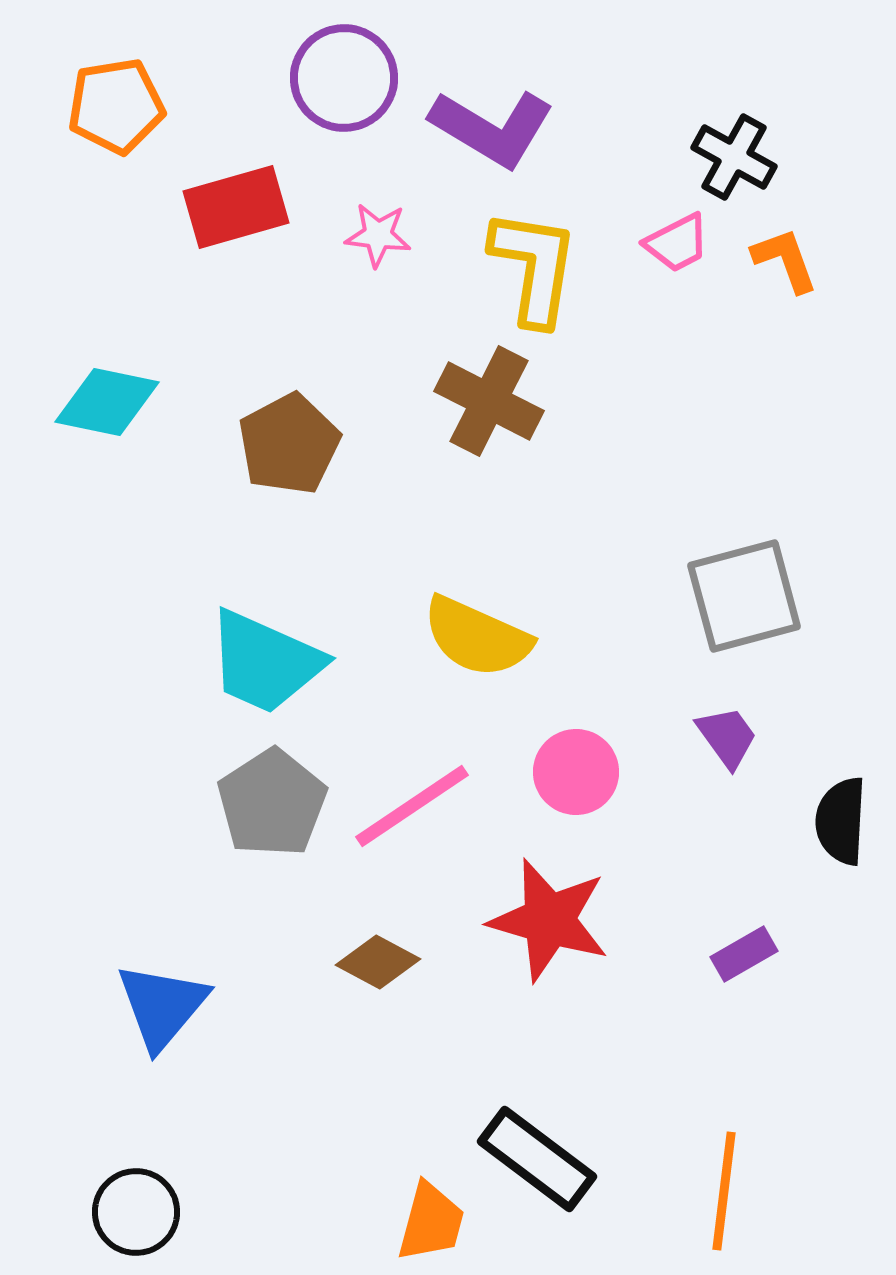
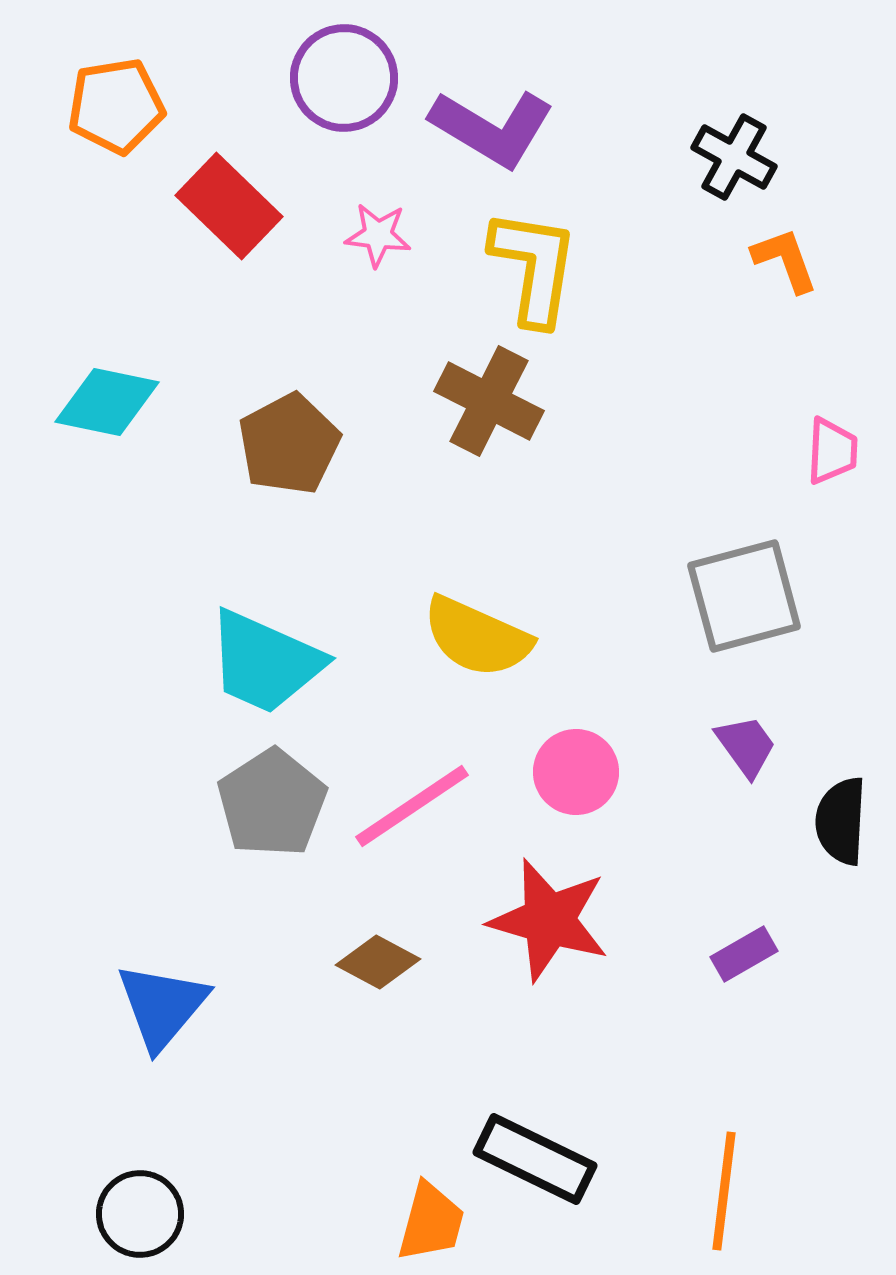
red rectangle: moved 7 px left, 1 px up; rotated 60 degrees clockwise
pink trapezoid: moved 155 px right, 208 px down; rotated 60 degrees counterclockwise
purple trapezoid: moved 19 px right, 9 px down
black rectangle: moved 2 px left; rotated 11 degrees counterclockwise
black circle: moved 4 px right, 2 px down
